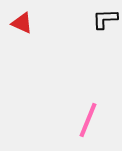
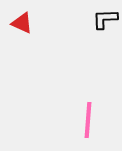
pink line: rotated 18 degrees counterclockwise
